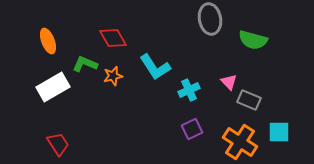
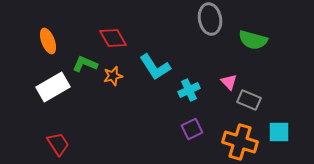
orange cross: rotated 16 degrees counterclockwise
